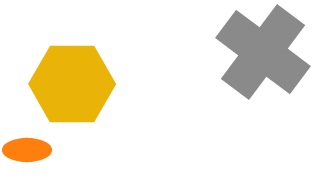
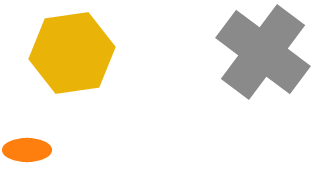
yellow hexagon: moved 31 px up; rotated 8 degrees counterclockwise
